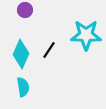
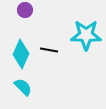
black line: rotated 66 degrees clockwise
cyan semicircle: rotated 36 degrees counterclockwise
